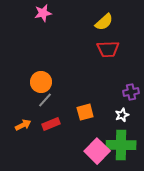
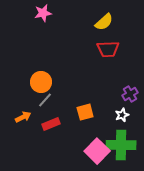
purple cross: moved 1 px left, 2 px down; rotated 21 degrees counterclockwise
orange arrow: moved 8 px up
